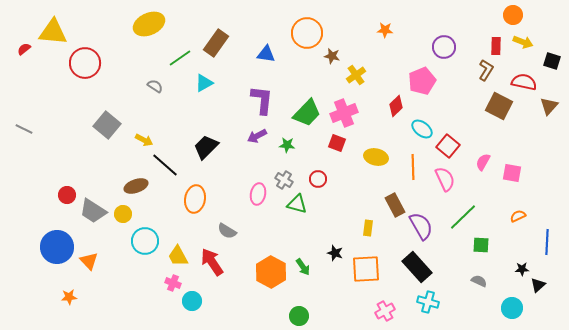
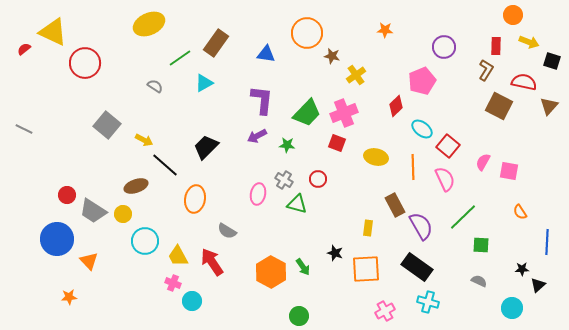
yellow triangle at (53, 32): rotated 20 degrees clockwise
yellow arrow at (523, 42): moved 6 px right
pink square at (512, 173): moved 3 px left, 2 px up
orange semicircle at (518, 216): moved 2 px right, 4 px up; rotated 98 degrees counterclockwise
blue circle at (57, 247): moved 8 px up
black rectangle at (417, 267): rotated 12 degrees counterclockwise
